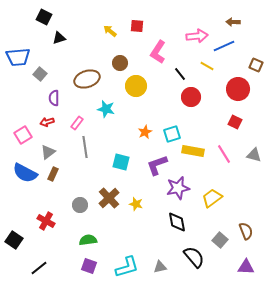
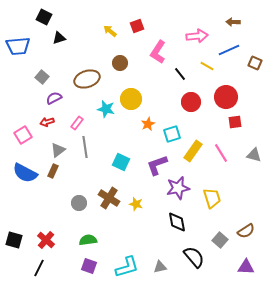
red square at (137, 26): rotated 24 degrees counterclockwise
blue line at (224, 46): moved 5 px right, 4 px down
blue trapezoid at (18, 57): moved 11 px up
brown square at (256, 65): moved 1 px left, 2 px up
gray square at (40, 74): moved 2 px right, 3 px down
yellow circle at (136, 86): moved 5 px left, 13 px down
red circle at (238, 89): moved 12 px left, 8 px down
red circle at (191, 97): moved 5 px down
purple semicircle at (54, 98): rotated 63 degrees clockwise
red square at (235, 122): rotated 32 degrees counterclockwise
orange star at (145, 132): moved 3 px right, 8 px up
yellow rectangle at (193, 151): rotated 65 degrees counterclockwise
gray triangle at (48, 152): moved 10 px right, 2 px up
pink line at (224, 154): moved 3 px left, 1 px up
cyan square at (121, 162): rotated 12 degrees clockwise
brown rectangle at (53, 174): moved 3 px up
brown cross at (109, 198): rotated 15 degrees counterclockwise
yellow trapezoid at (212, 198): rotated 110 degrees clockwise
gray circle at (80, 205): moved 1 px left, 2 px up
red cross at (46, 221): moved 19 px down; rotated 12 degrees clockwise
brown semicircle at (246, 231): rotated 78 degrees clockwise
black square at (14, 240): rotated 18 degrees counterclockwise
black line at (39, 268): rotated 24 degrees counterclockwise
